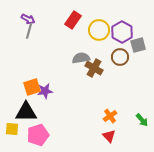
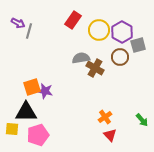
purple arrow: moved 10 px left, 4 px down
brown cross: moved 1 px right
purple star: rotated 21 degrees clockwise
orange cross: moved 5 px left, 1 px down
red triangle: moved 1 px right, 1 px up
